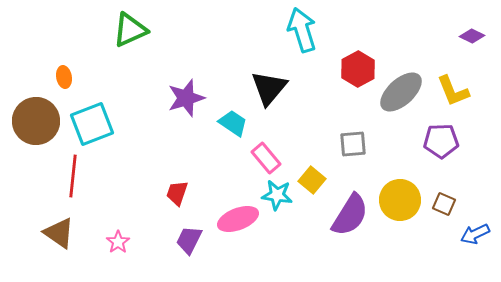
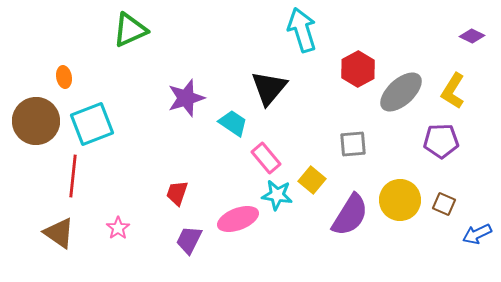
yellow L-shape: rotated 54 degrees clockwise
blue arrow: moved 2 px right
pink star: moved 14 px up
